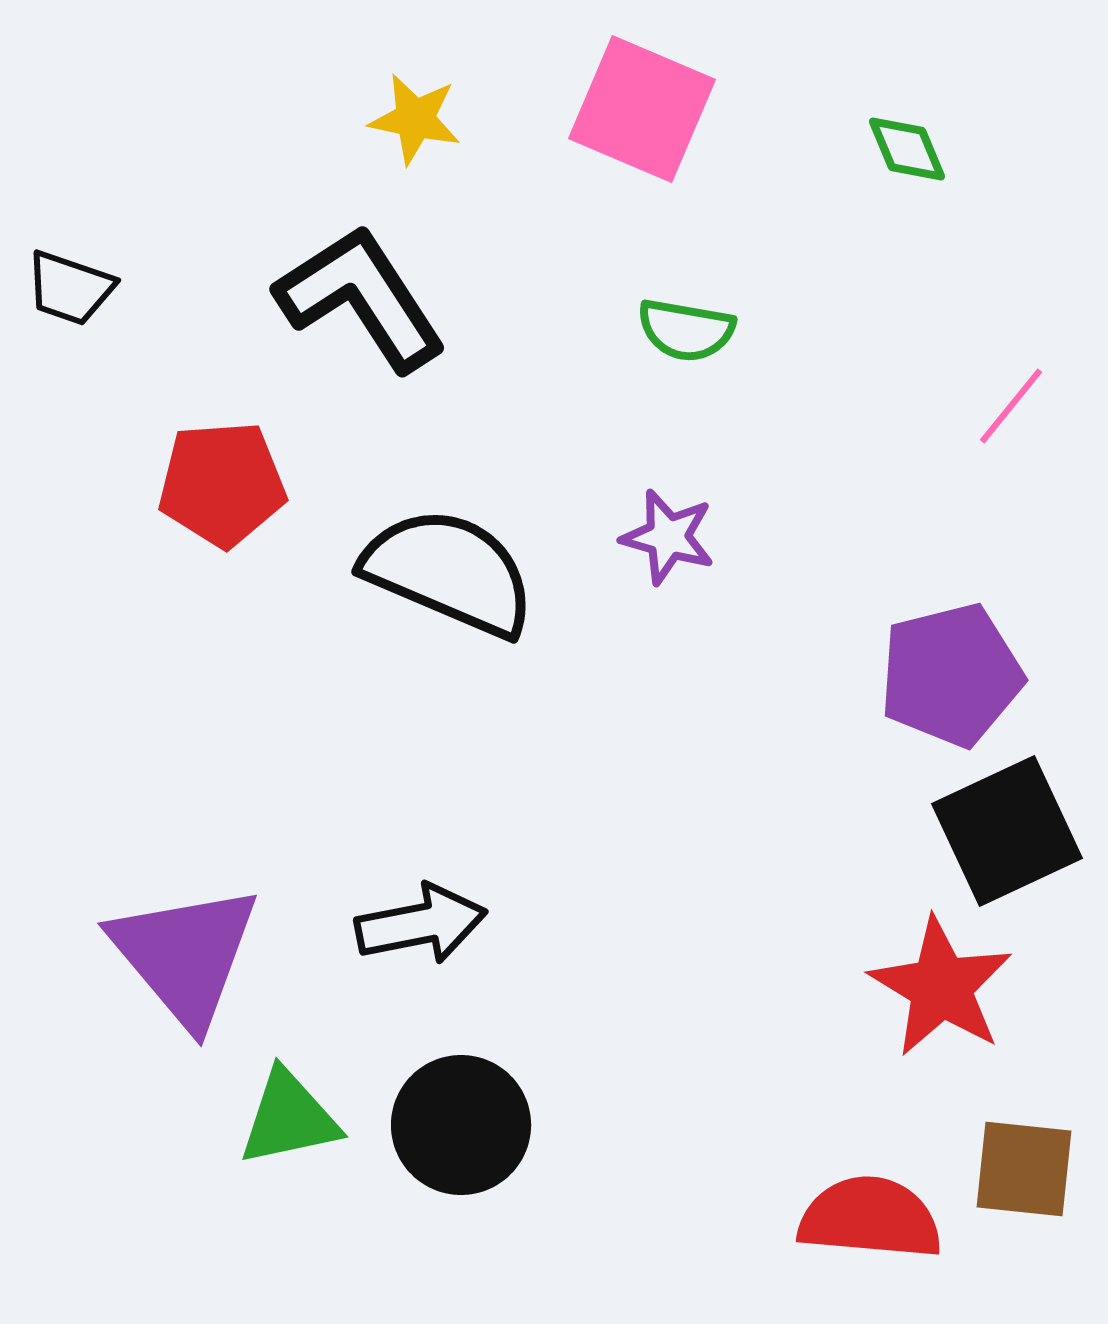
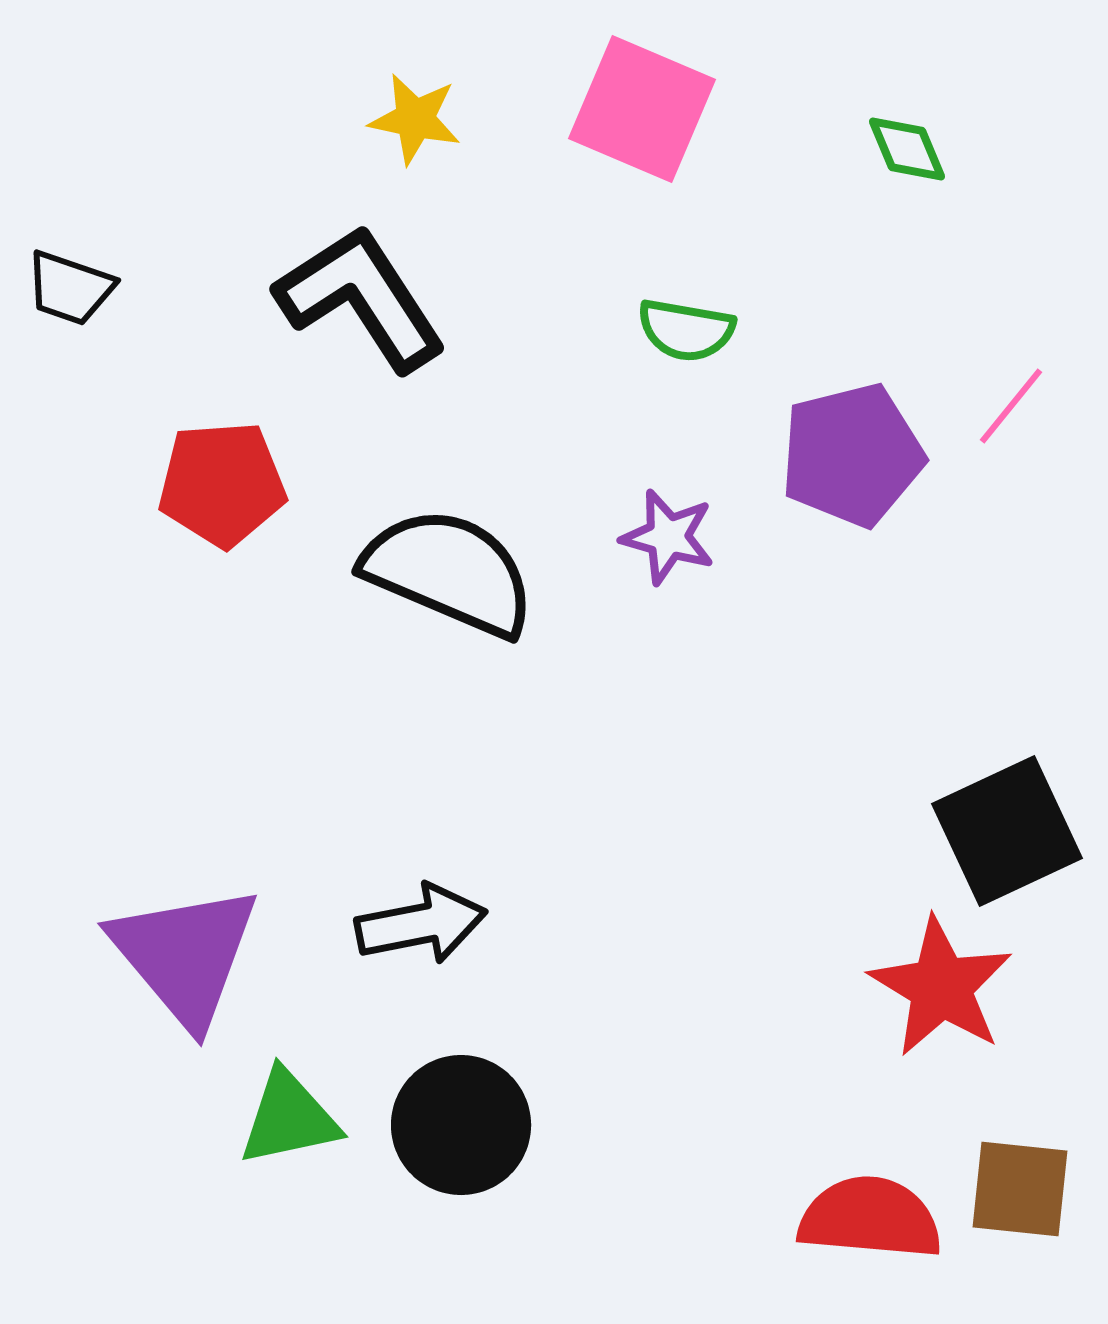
purple pentagon: moved 99 px left, 220 px up
brown square: moved 4 px left, 20 px down
